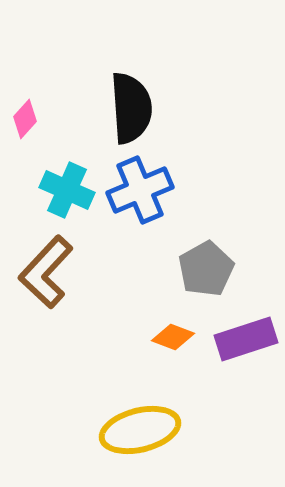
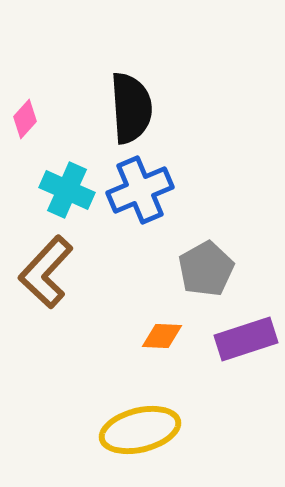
orange diamond: moved 11 px left, 1 px up; rotated 18 degrees counterclockwise
